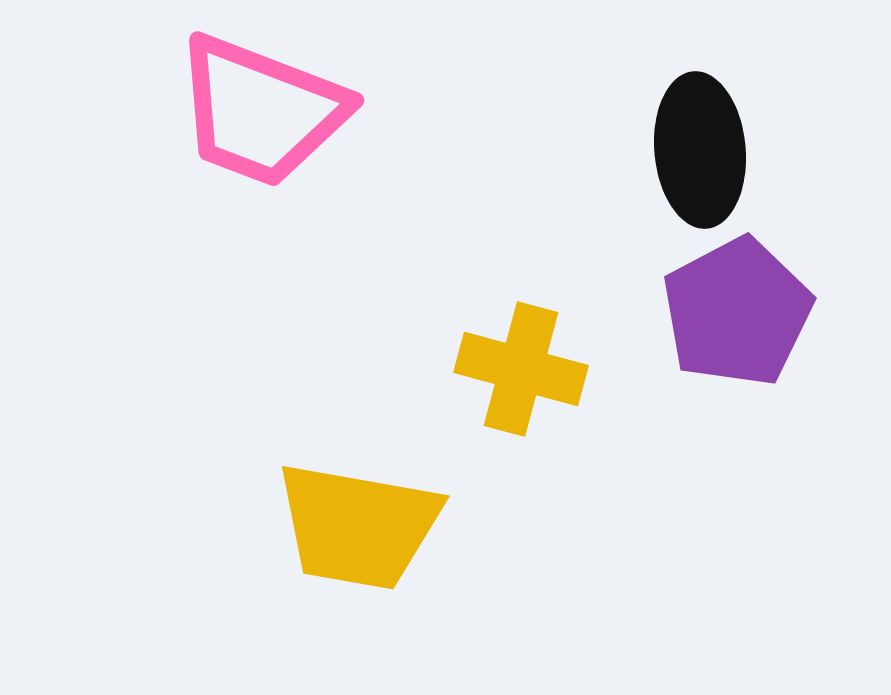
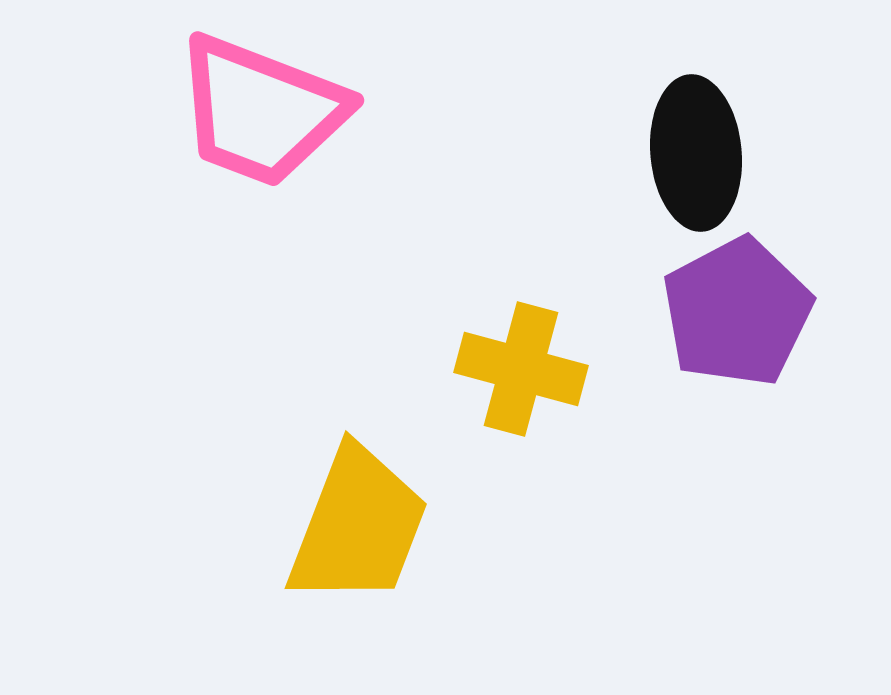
black ellipse: moved 4 px left, 3 px down
yellow trapezoid: rotated 79 degrees counterclockwise
